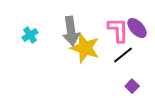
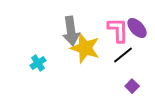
cyan cross: moved 8 px right, 28 px down
